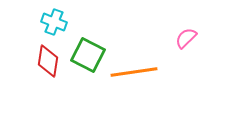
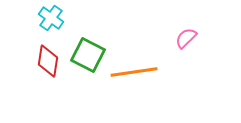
cyan cross: moved 3 px left, 4 px up; rotated 15 degrees clockwise
